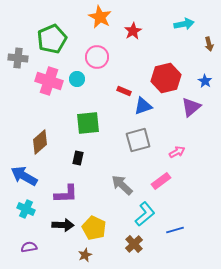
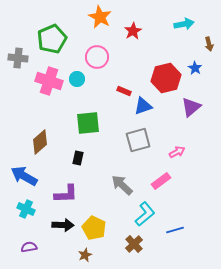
blue star: moved 10 px left, 13 px up
